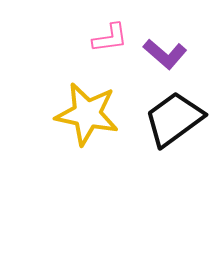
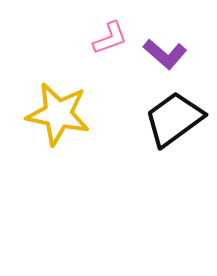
pink L-shape: rotated 12 degrees counterclockwise
yellow star: moved 29 px left
